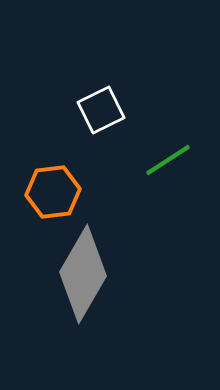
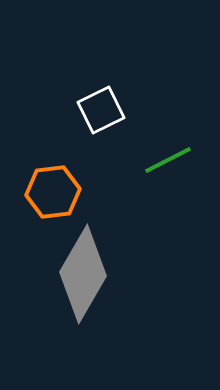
green line: rotated 6 degrees clockwise
